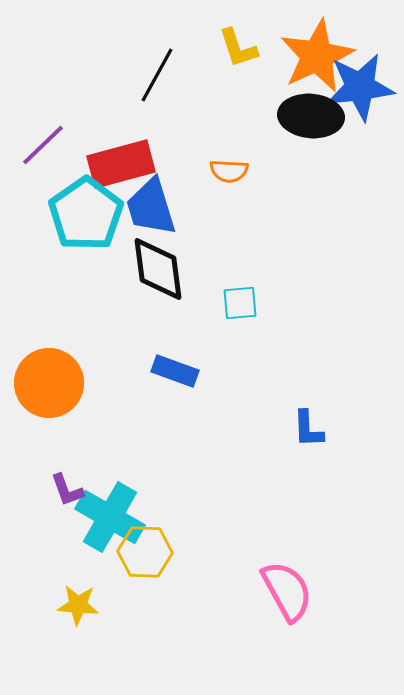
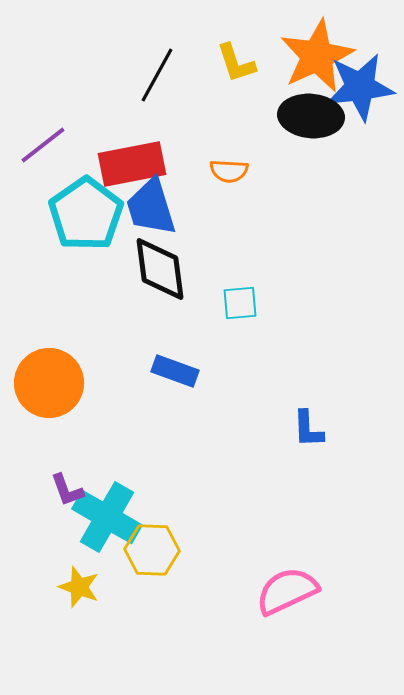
yellow L-shape: moved 2 px left, 15 px down
purple line: rotated 6 degrees clockwise
red rectangle: moved 11 px right; rotated 4 degrees clockwise
black diamond: moved 2 px right
cyan cross: moved 3 px left
yellow hexagon: moved 7 px right, 2 px up
pink semicircle: rotated 86 degrees counterclockwise
yellow star: moved 1 px right, 18 px up; rotated 15 degrees clockwise
